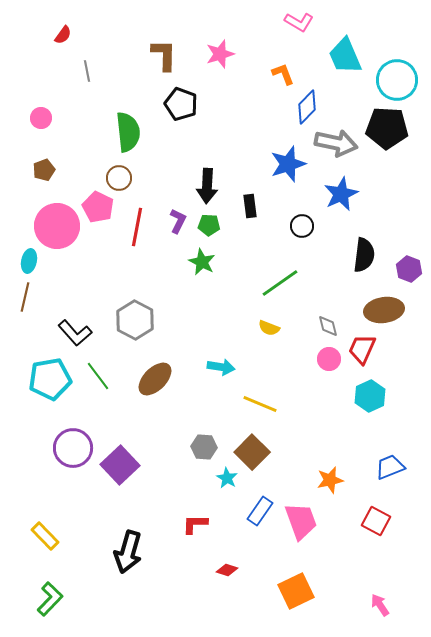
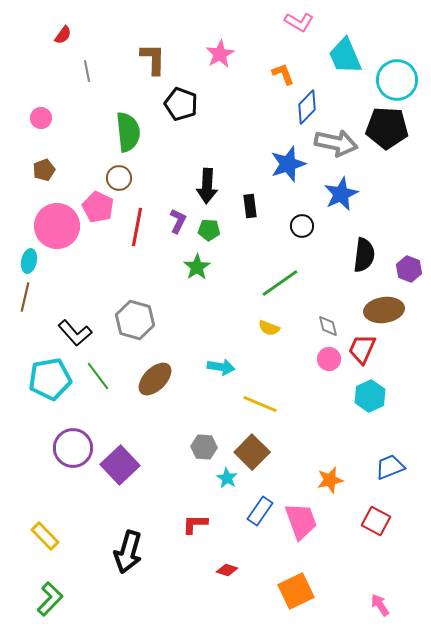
pink star at (220, 54): rotated 12 degrees counterclockwise
brown L-shape at (164, 55): moved 11 px left, 4 px down
green pentagon at (209, 225): moved 5 px down
green star at (202, 262): moved 5 px left, 5 px down; rotated 12 degrees clockwise
gray hexagon at (135, 320): rotated 12 degrees counterclockwise
